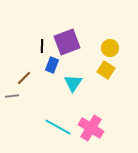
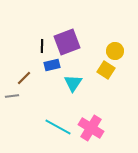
yellow circle: moved 5 px right, 3 px down
blue rectangle: rotated 56 degrees clockwise
